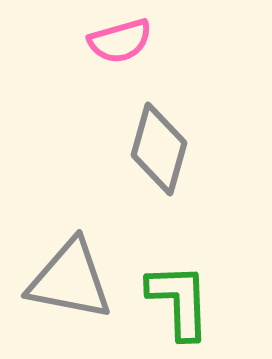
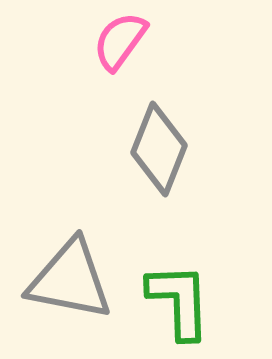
pink semicircle: rotated 142 degrees clockwise
gray diamond: rotated 6 degrees clockwise
